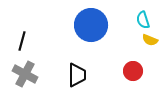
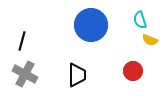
cyan semicircle: moved 3 px left
